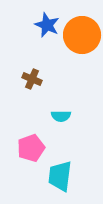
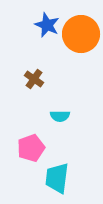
orange circle: moved 1 px left, 1 px up
brown cross: moved 2 px right; rotated 12 degrees clockwise
cyan semicircle: moved 1 px left
cyan trapezoid: moved 3 px left, 2 px down
